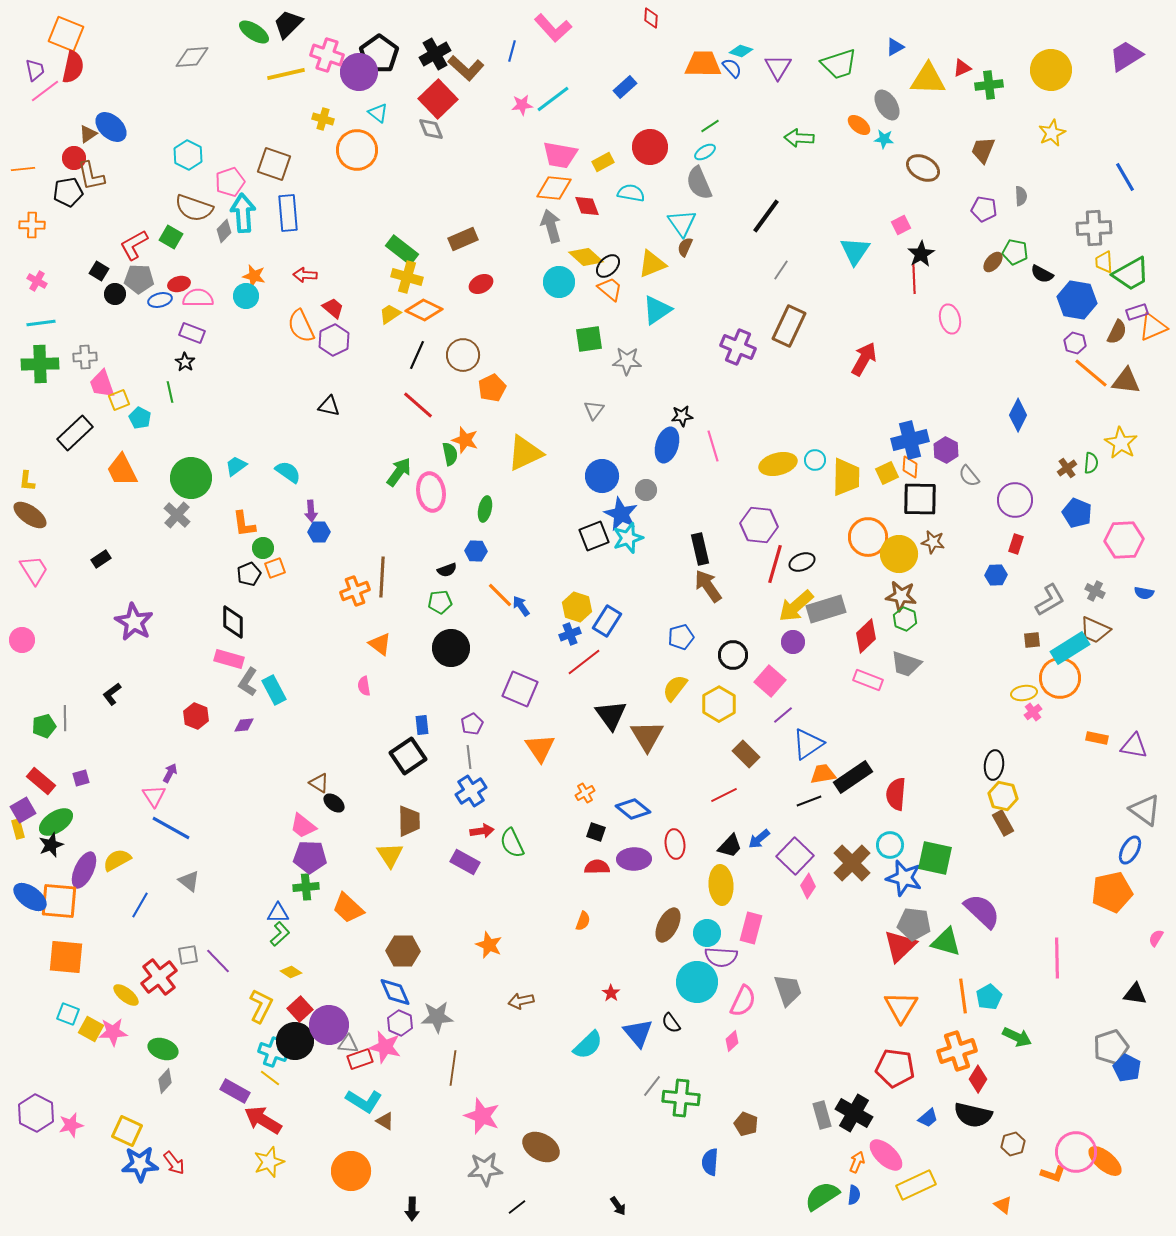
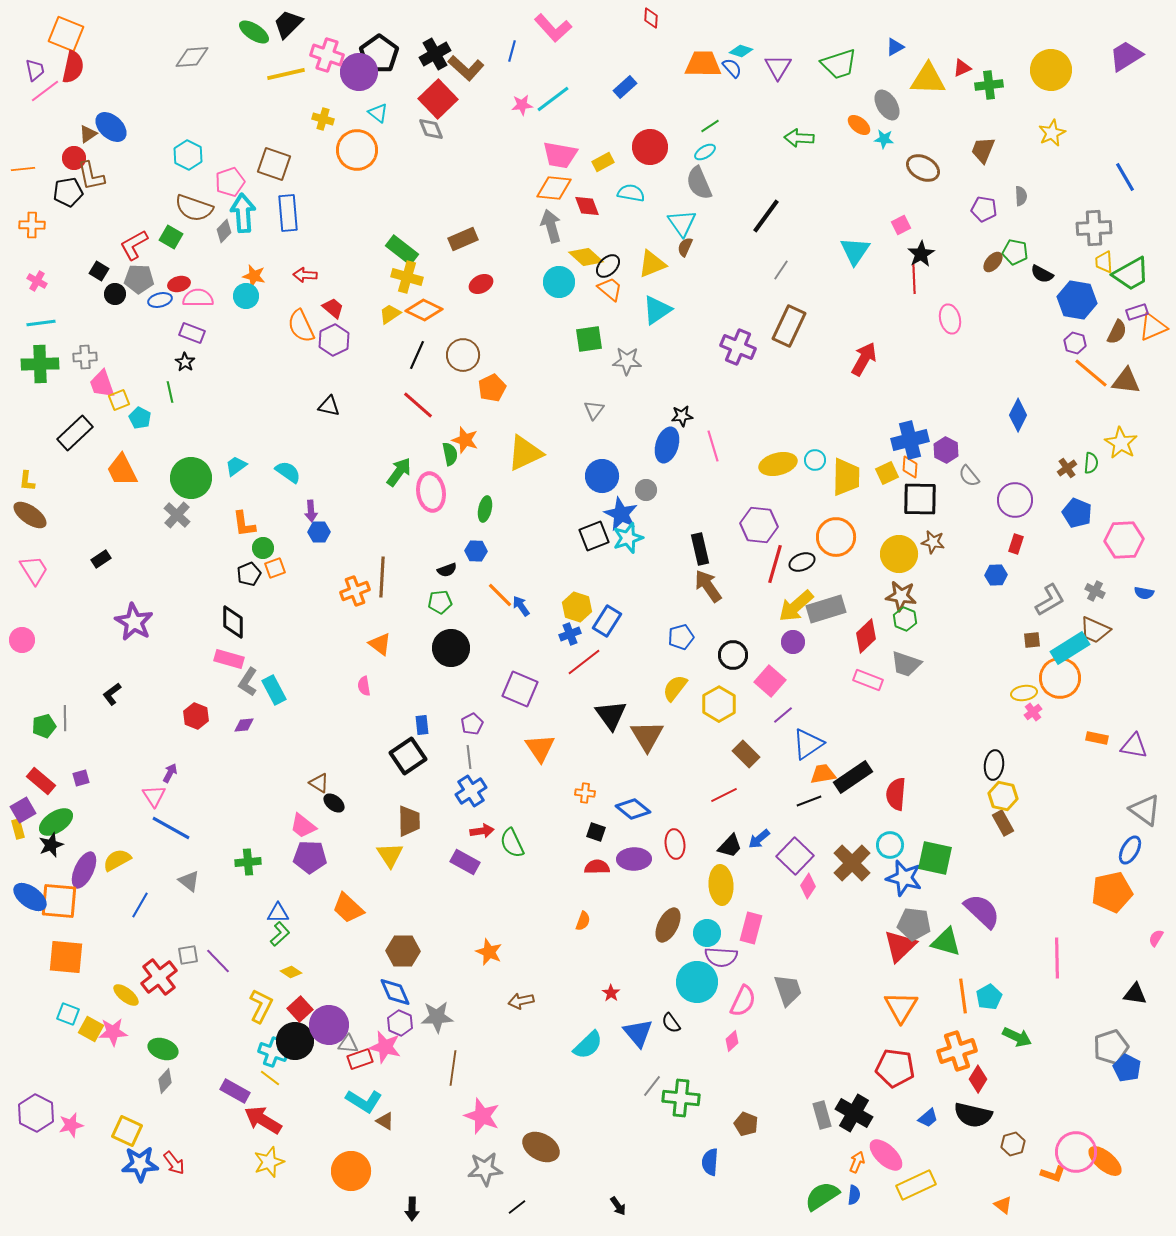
orange circle at (868, 537): moved 32 px left
orange cross at (585, 793): rotated 36 degrees clockwise
green cross at (306, 887): moved 58 px left, 25 px up
orange star at (489, 945): moved 7 px down
